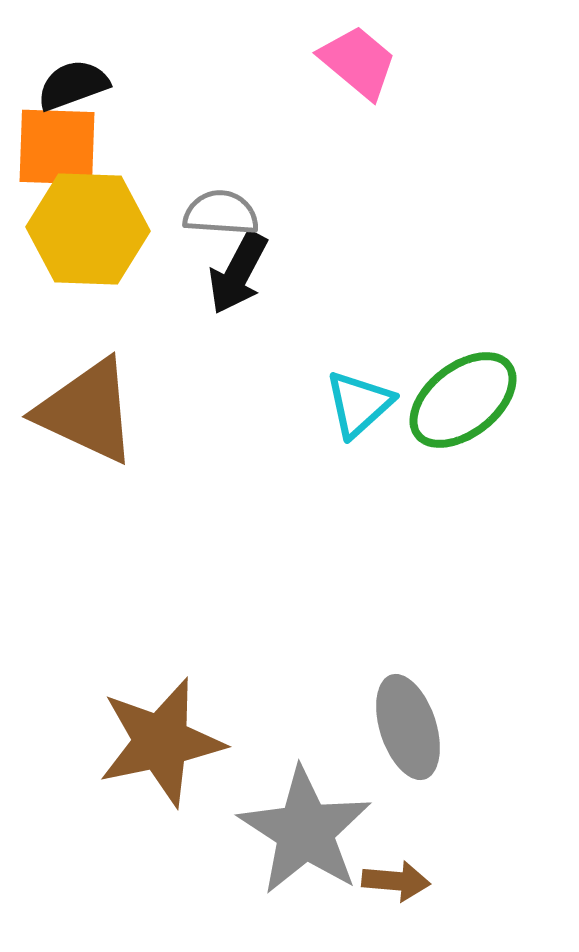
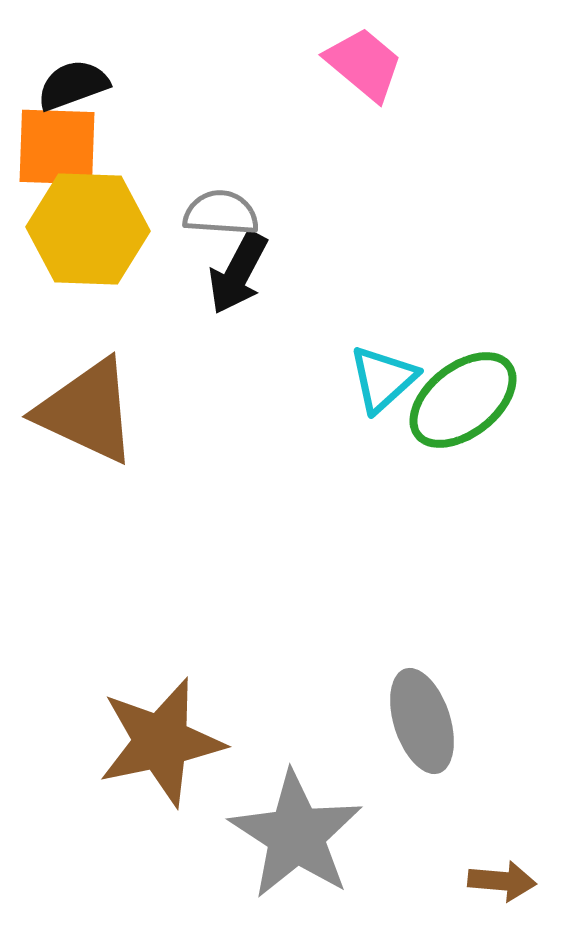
pink trapezoid: moved 6 px right, 2 px down
cyan triangle: moved 24 px right, 25 px up
gray ellipse: moved 14 px right, 6 px up
gray star: moved 9 px left, 4 px down
brown arrow: moved 106 px right
